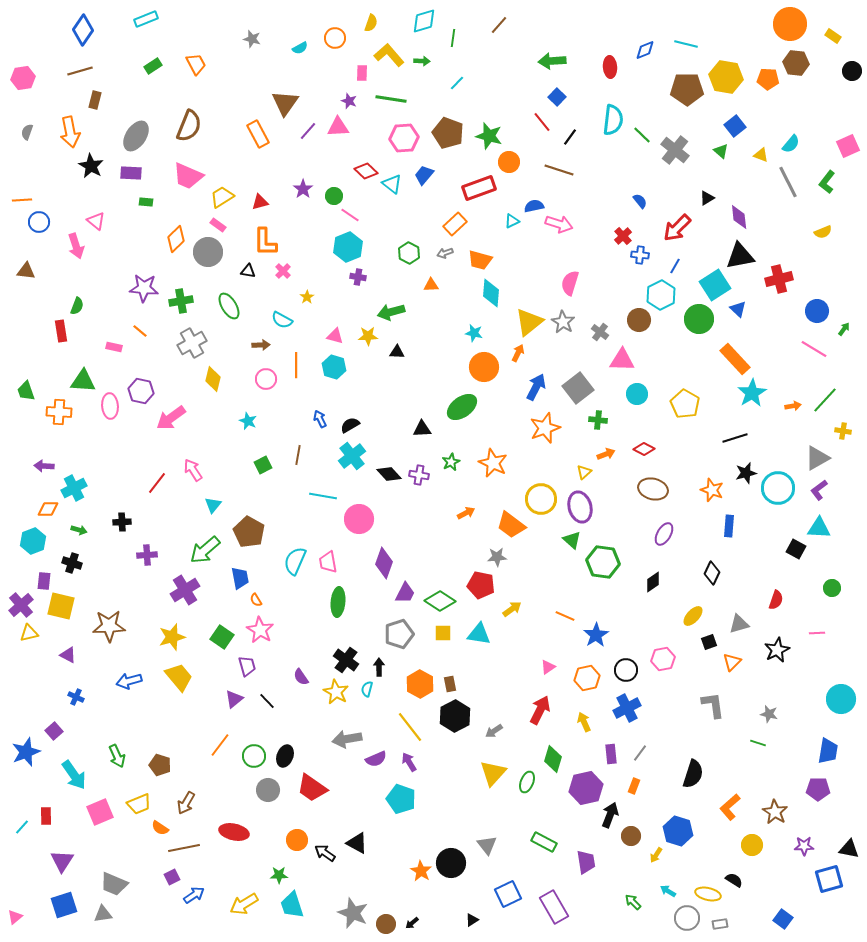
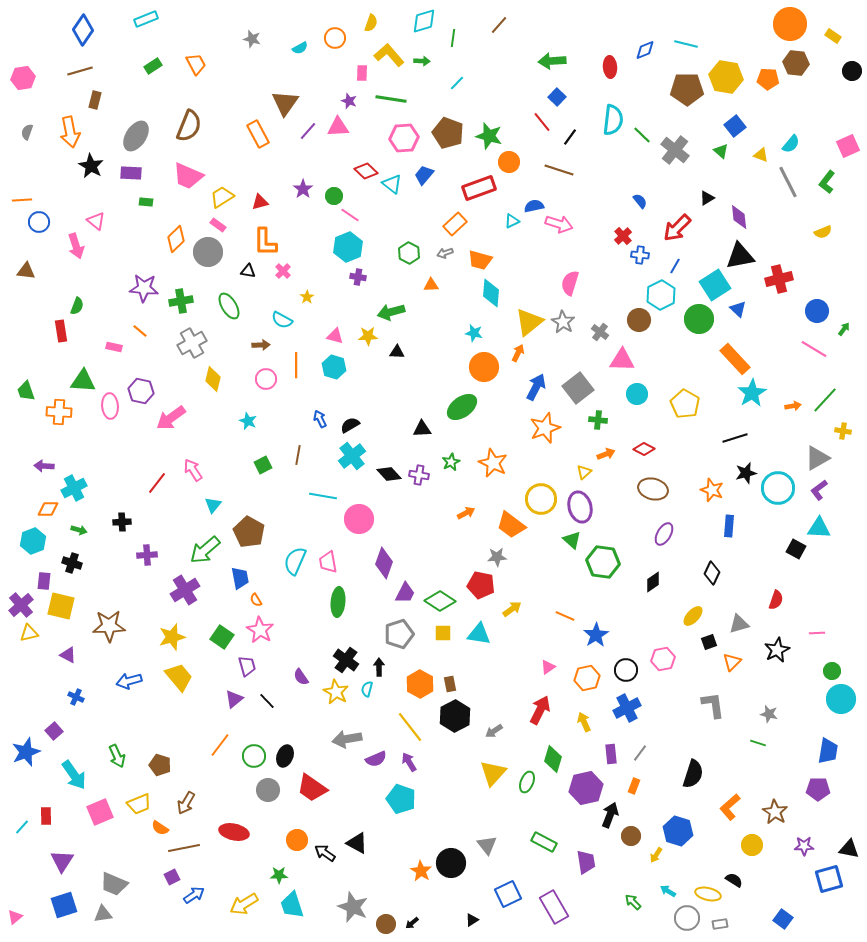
green circle at (832, 588): moved 83 px down
gray star at (353, 913): moved 6 px up
